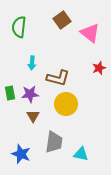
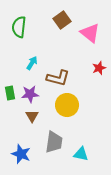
cyan arrow: rotated 152 degrees counterclockwise
yellow circle: moved 1 px right, 1 px down
brown triangle: moved 1 px left
